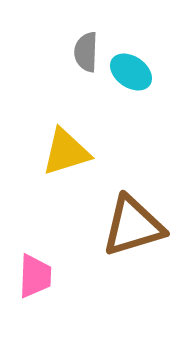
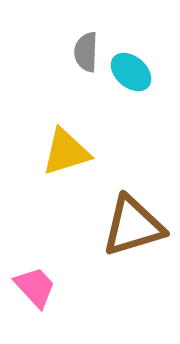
cyan ellipse: rotated 6 degrees clockwise
pink trapezoid: moved 11 px down; rotated 45 degrees counterclockwise
